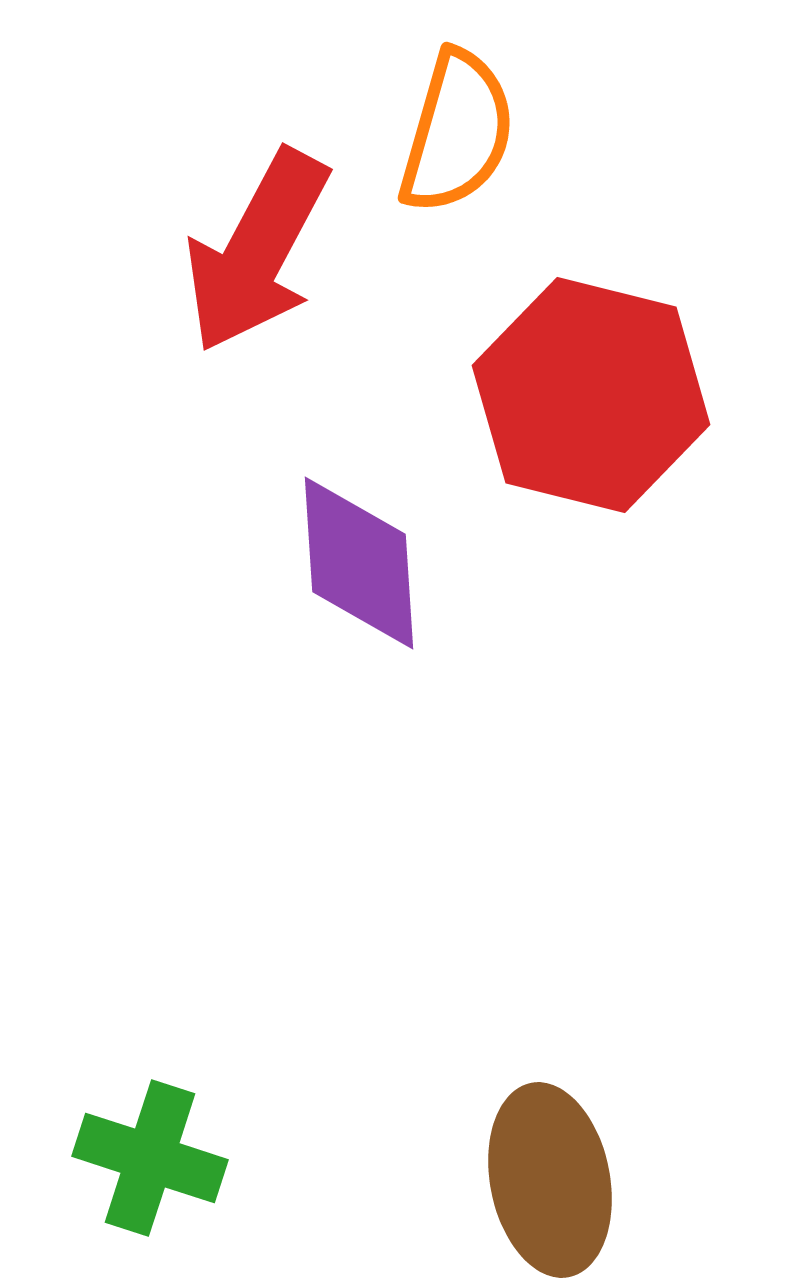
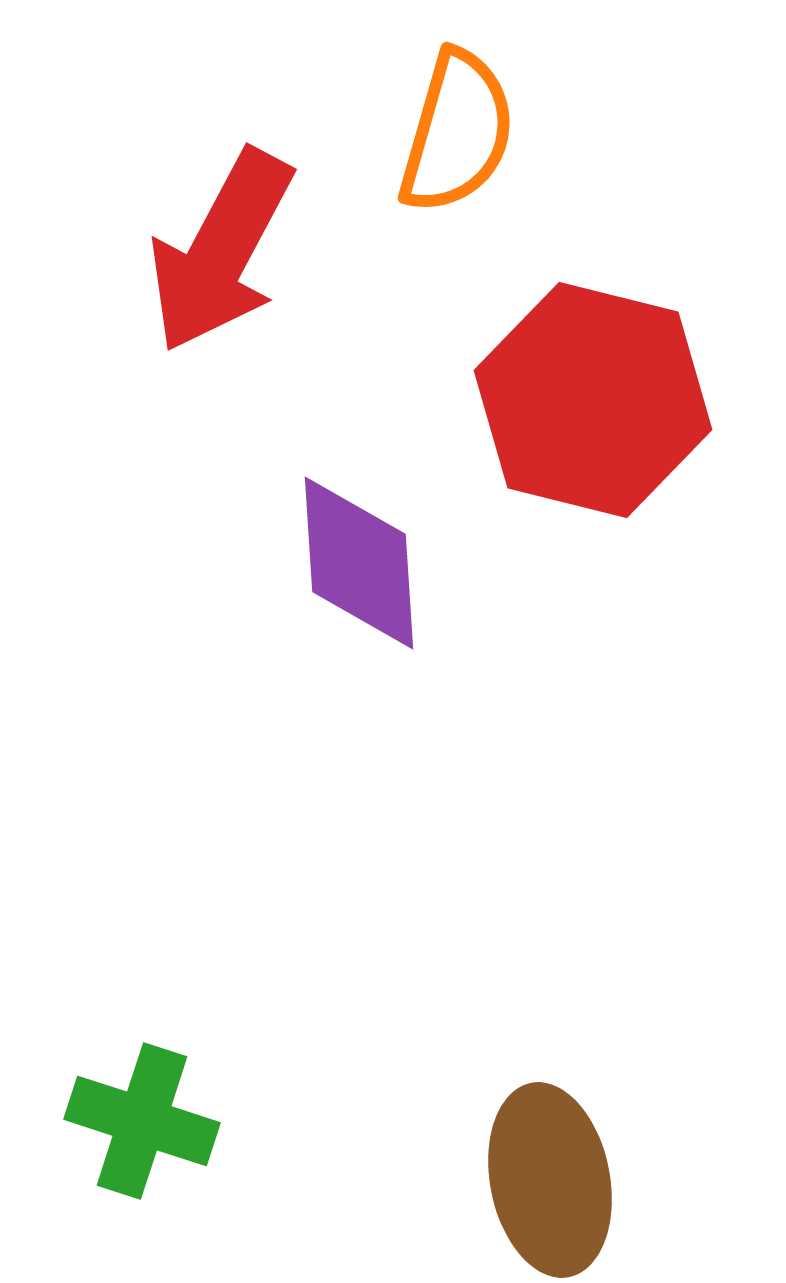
red arrow: moved 36 px left
red hexagon: moved 2 px right, 5 px down
green cross: moved 8 px left, 37 px up
